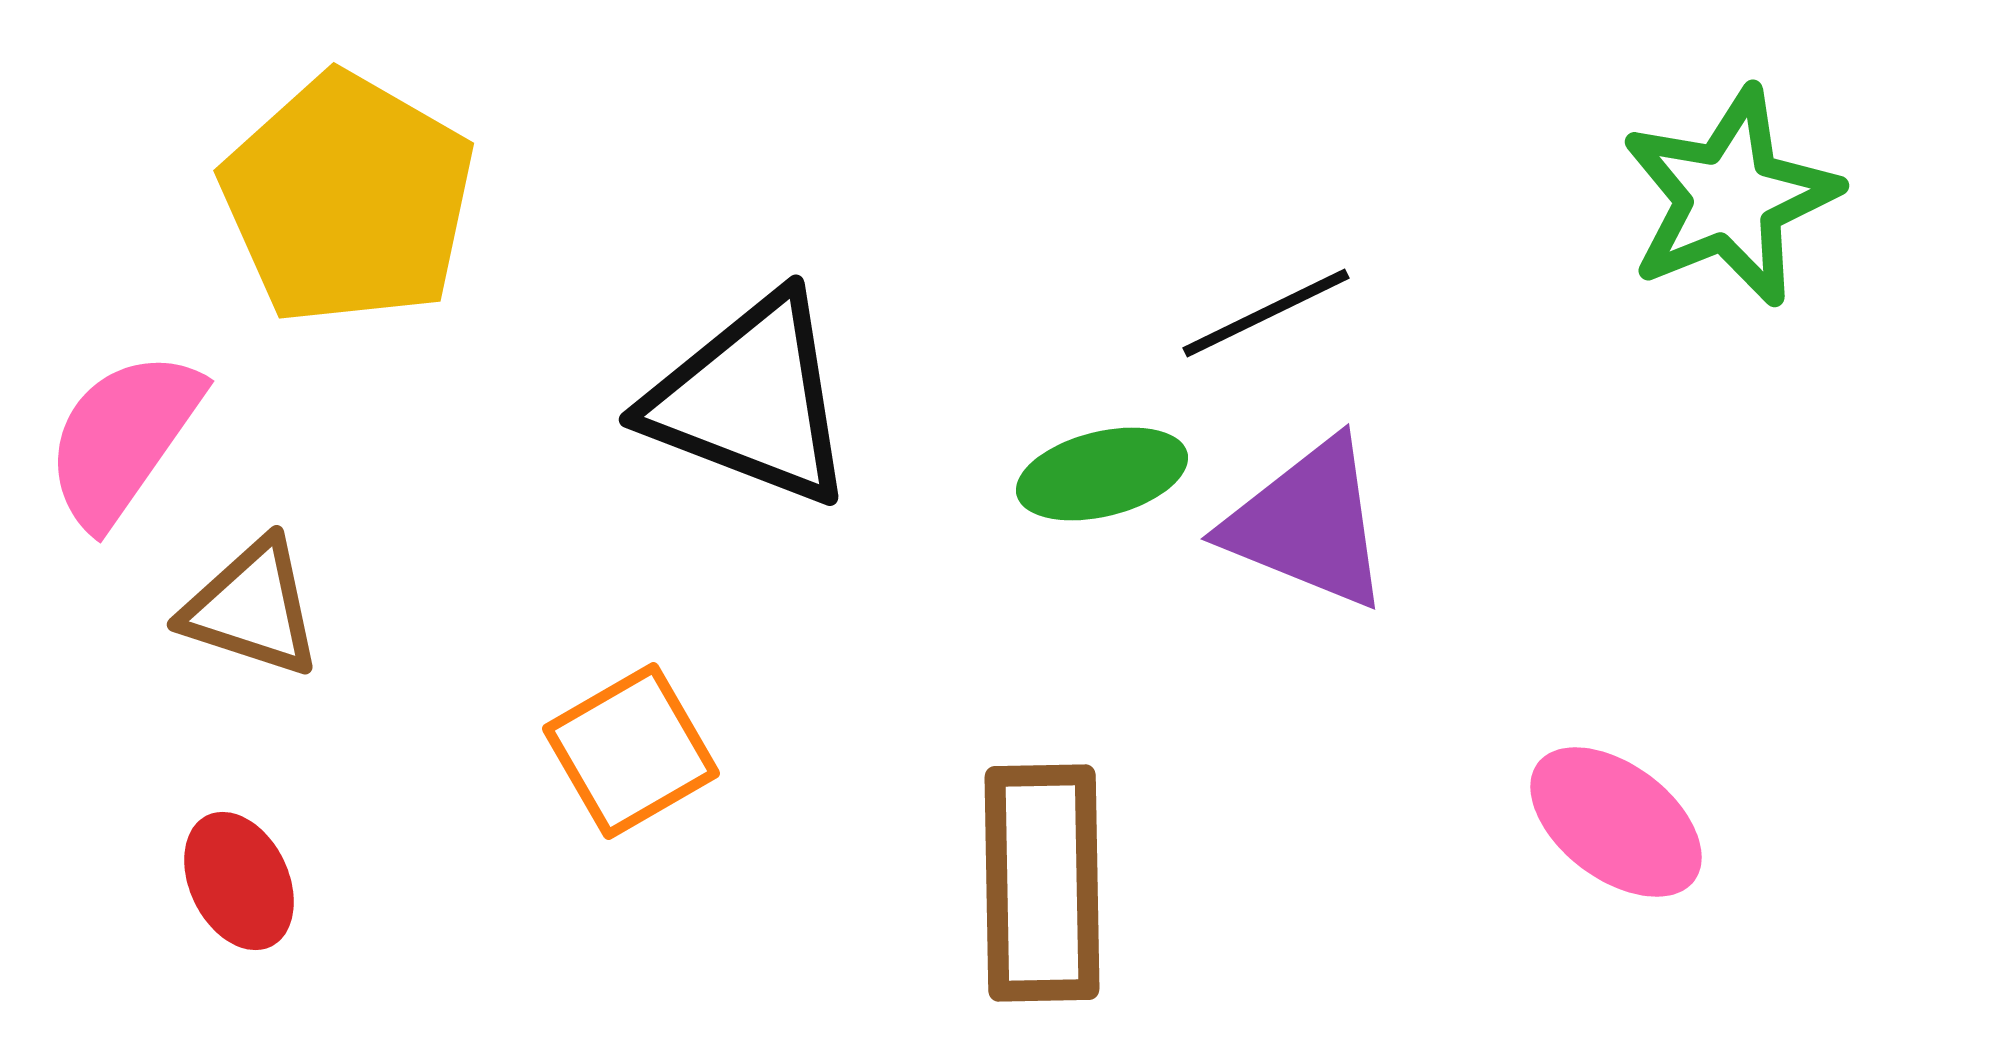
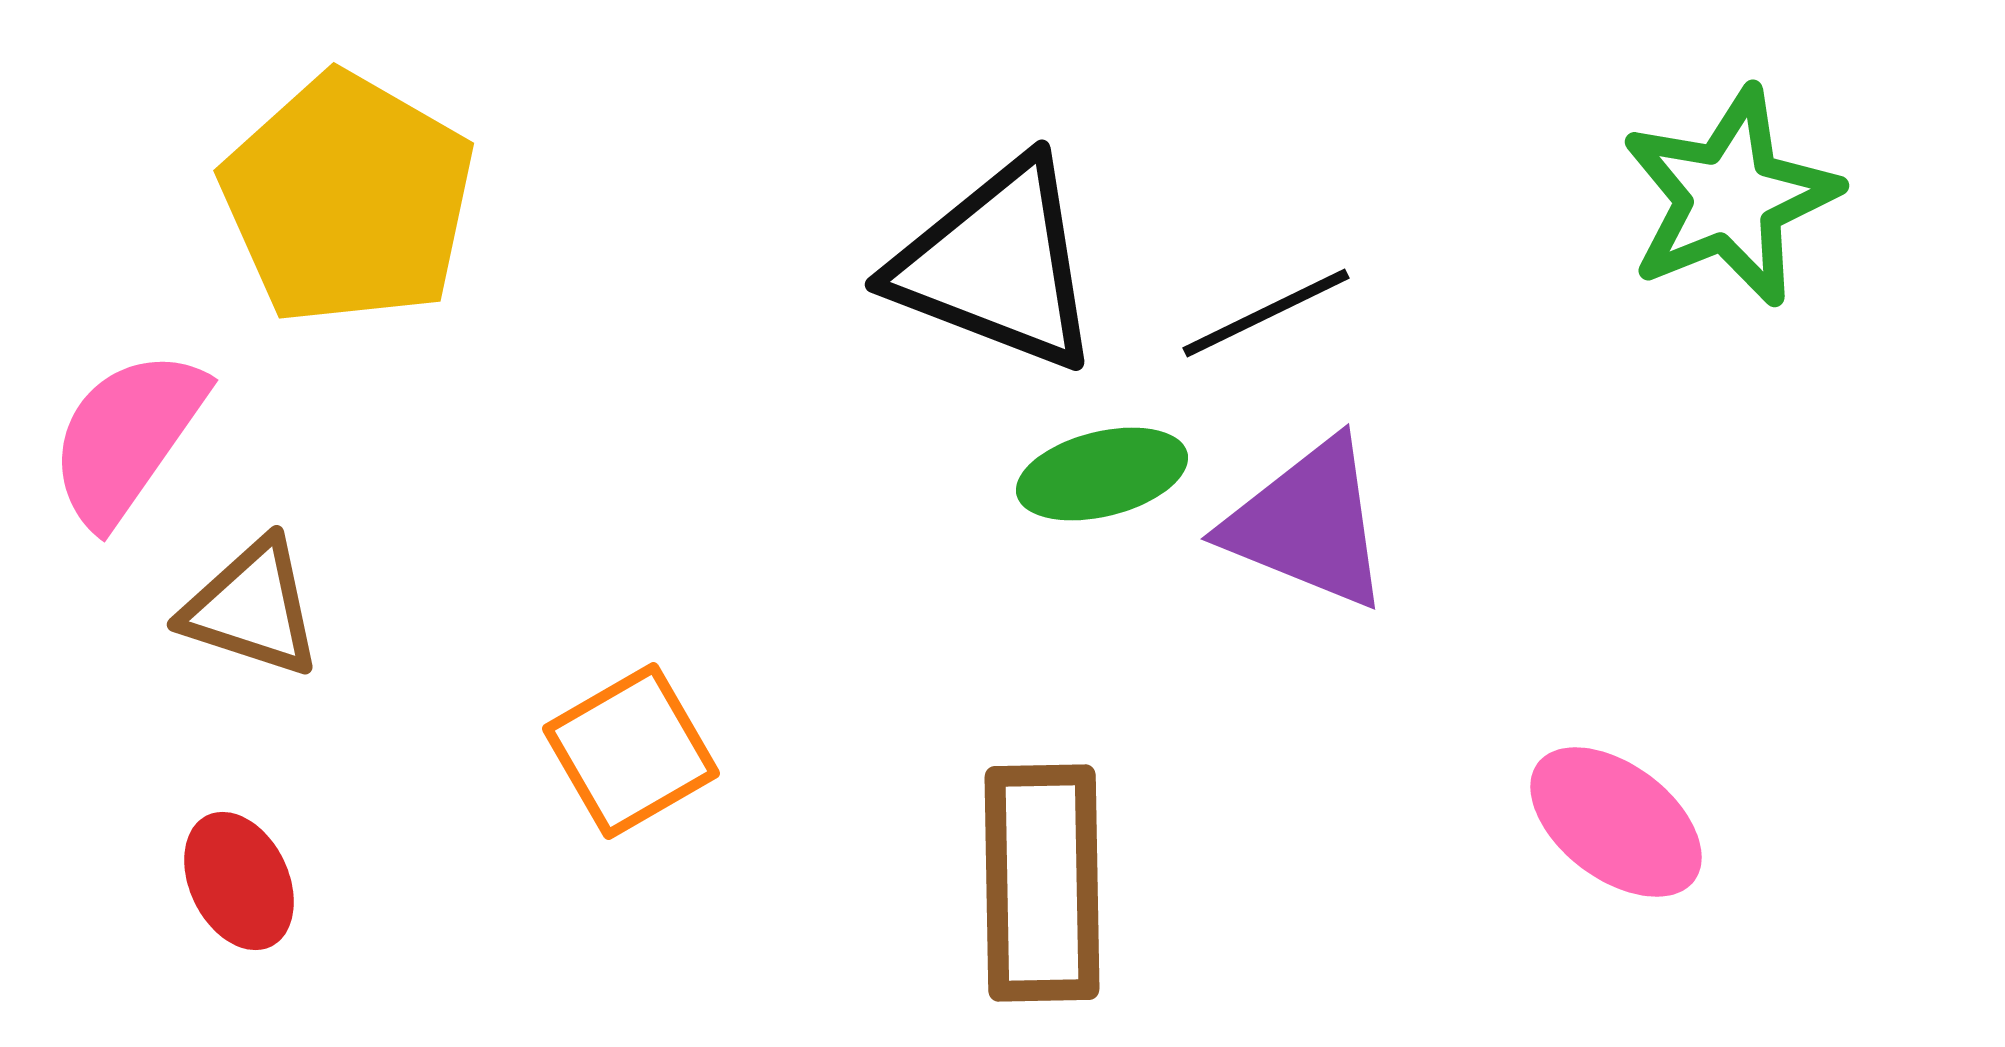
black triangle: moved 246 px right, 135 px up
pink semicircle: moved 4 px right, 1 px up
